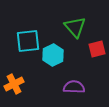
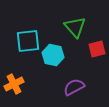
cyan hexagon: rotated 20 degrees counterclockwise
purple semicircle: rotated 30 degrees counterclockwise
